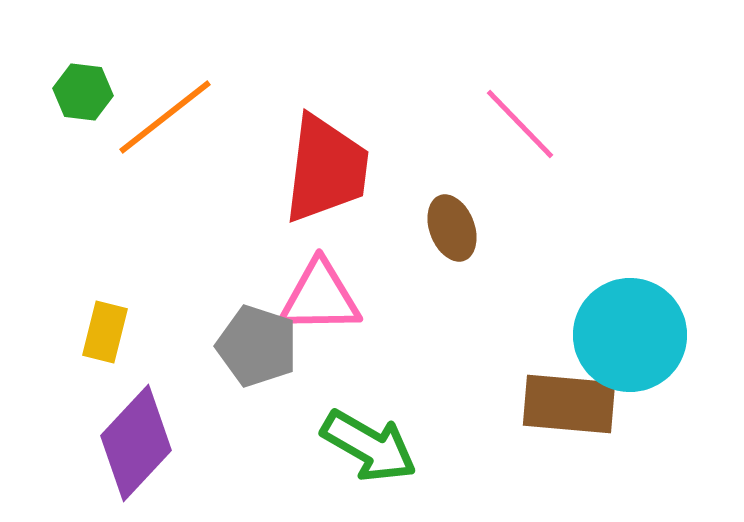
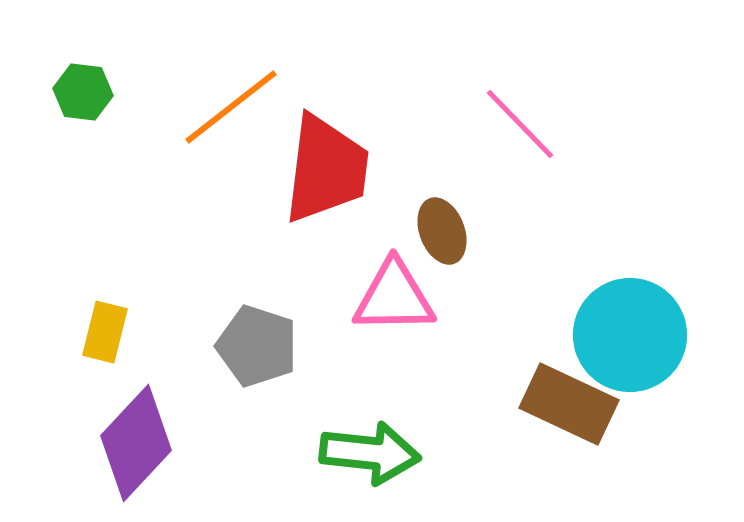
orange line: moved 66 px right, 10 px up
brown ellipse: moved 10 px left, 3 px down
pink triangle: moved 74 px right
brown rectangle: rotated 20 degrees clockwise
green arrow: moved 1 px right, 7 px down; rotated 24 degrees counterclockwise
